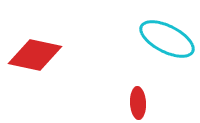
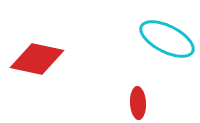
red diamond: moved 2 px right, 4 px down
